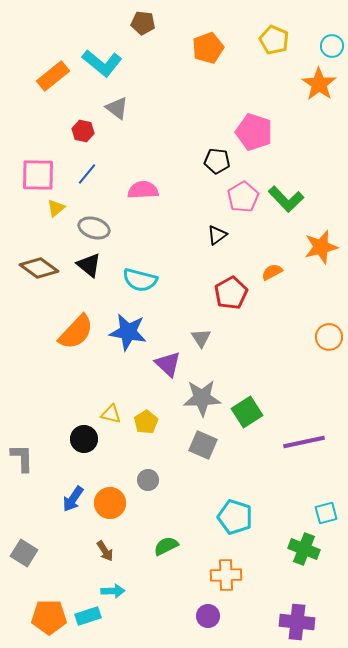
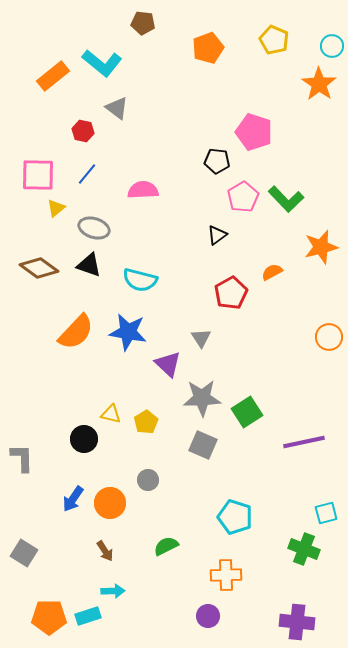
black triangle at (89, 265): rotated 20 degrees counterclockwise
